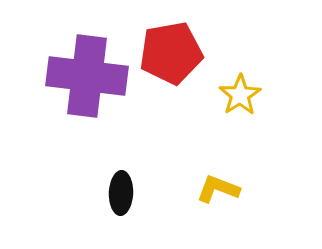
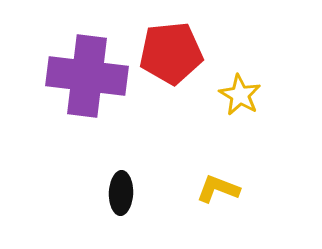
red pentagon: rotated 4 degrees clockwise
yellow star: rotated 9 degrees counterclockwise
